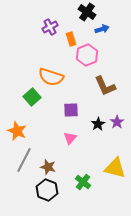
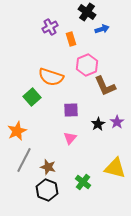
pink hexagon: moved 10 px down
orange star: rotated 24 degrees clockwise
